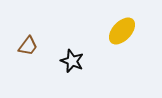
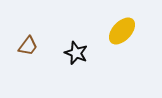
black star: moved 4 px right, 8 px up
